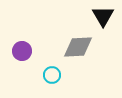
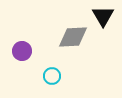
gray diamond: moved 5 px left, 10 px up
cyan circle: moved 1 px down
